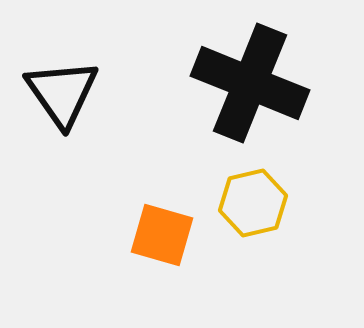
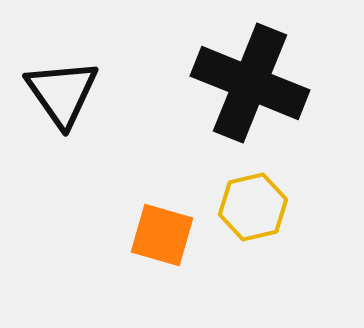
yellow hexagon: moved 4 px down
